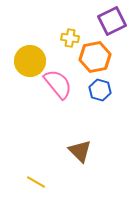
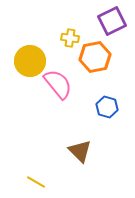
blue hexagon: moved 7 px right, 17 px down
